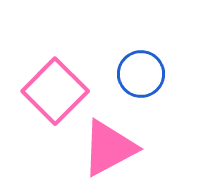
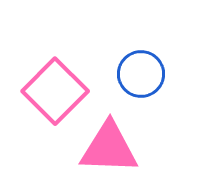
pink triangle: rotated 30 degrees clockwise
